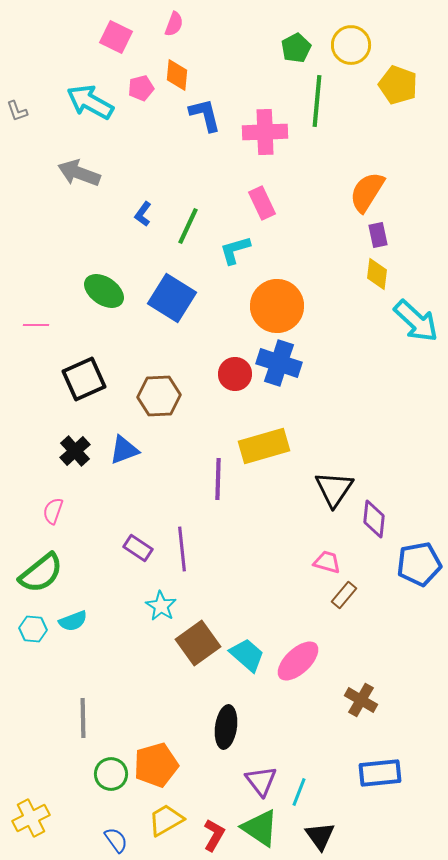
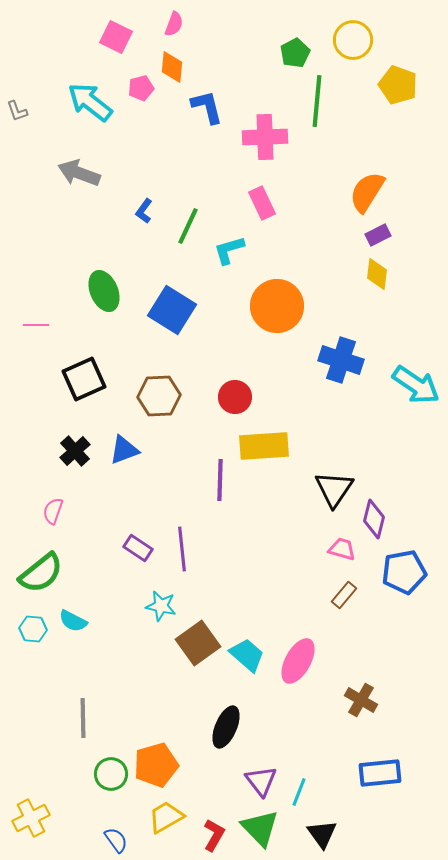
yellow circle at (351, 45): moved 2 px right, 5 px up
green pentagon at (296, 48): moved 1 px left, 5 px down
orange diamond at (177, 75): moved 5 px left, 8 px up
cyan arrow at (90, 102): rotated 9 degrees clockwise
blue L-shape at (205, 115): moved 2 px right, 8 px up
pink cross at (265, 132): moved 5 px down
blue L-shape at (143, 214): moved 1 px right, 3 px up
purple rectangle at (378, 235): rotated 75 degrees clockwise
cyan L-shape at (235, 250): moved 6 px left
green ellipse at (104, 291): rotated 33 degrees clockwise
blue square at (172, 298): moved 12 px down
cyan arrow at (416, 321): moved 64 px down; rotated 9 degrees counterclockwise
blue cross at (279, 363): moved 62 px right, 3 px up
red circle at (235, 374): moved 23 px down
yellow rectangle at (264, 446): rotated 12 degrees clockwise
purple line at (218, 479): moved 2 px right, 1 px down
purple diamond at (374, 519): rotated 9 degrees clockwise
pink trapezoid at (327, 562): moved 15 px right, 13 px up
blue pentagon at (419, 564): moved 15 px left, 8 px down
cyan star at (161, 606): rotated 20 degrees counterclockwise
cyan semicircle at (73, 621): rotated 48 degrees clockwise
pink ellipse at (298, 661): rotated 18 degrees counterclockwise
black ellipse at (226, 727): rotated 15 degrees clockwise
yellow trapezoid at (166, 820): moved 3 px up
green triangle at (260, 828): rotated 12 degrees clockwise
black triangle at (320, 836): moved 2 px right, 2 px up
